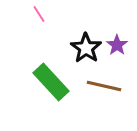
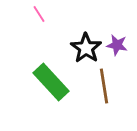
purple star: rotated 25 degrees counterclockwise
brown line: rotated 68 degrees clockwise
